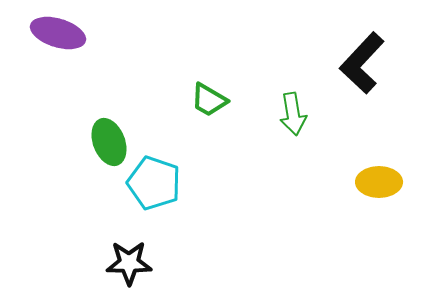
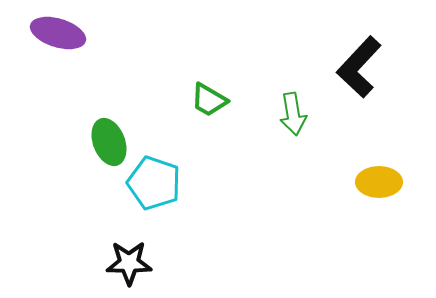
black L-shape: moved 3 px left, 4 px down
